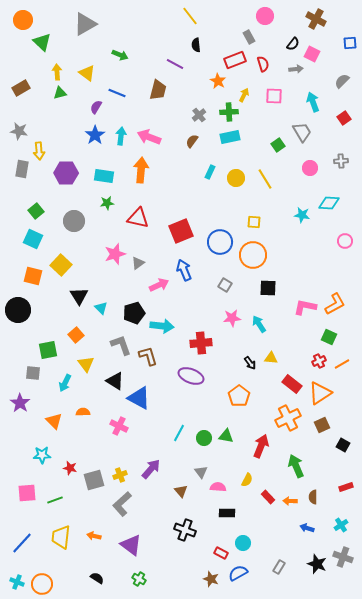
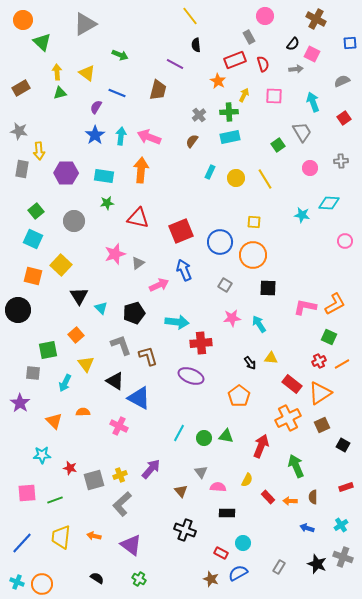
gray semicircle at (342, 81): rotated 21 degrees clockwise
cyan arrow at (162, 326): moved 15 px right, 4 px up
